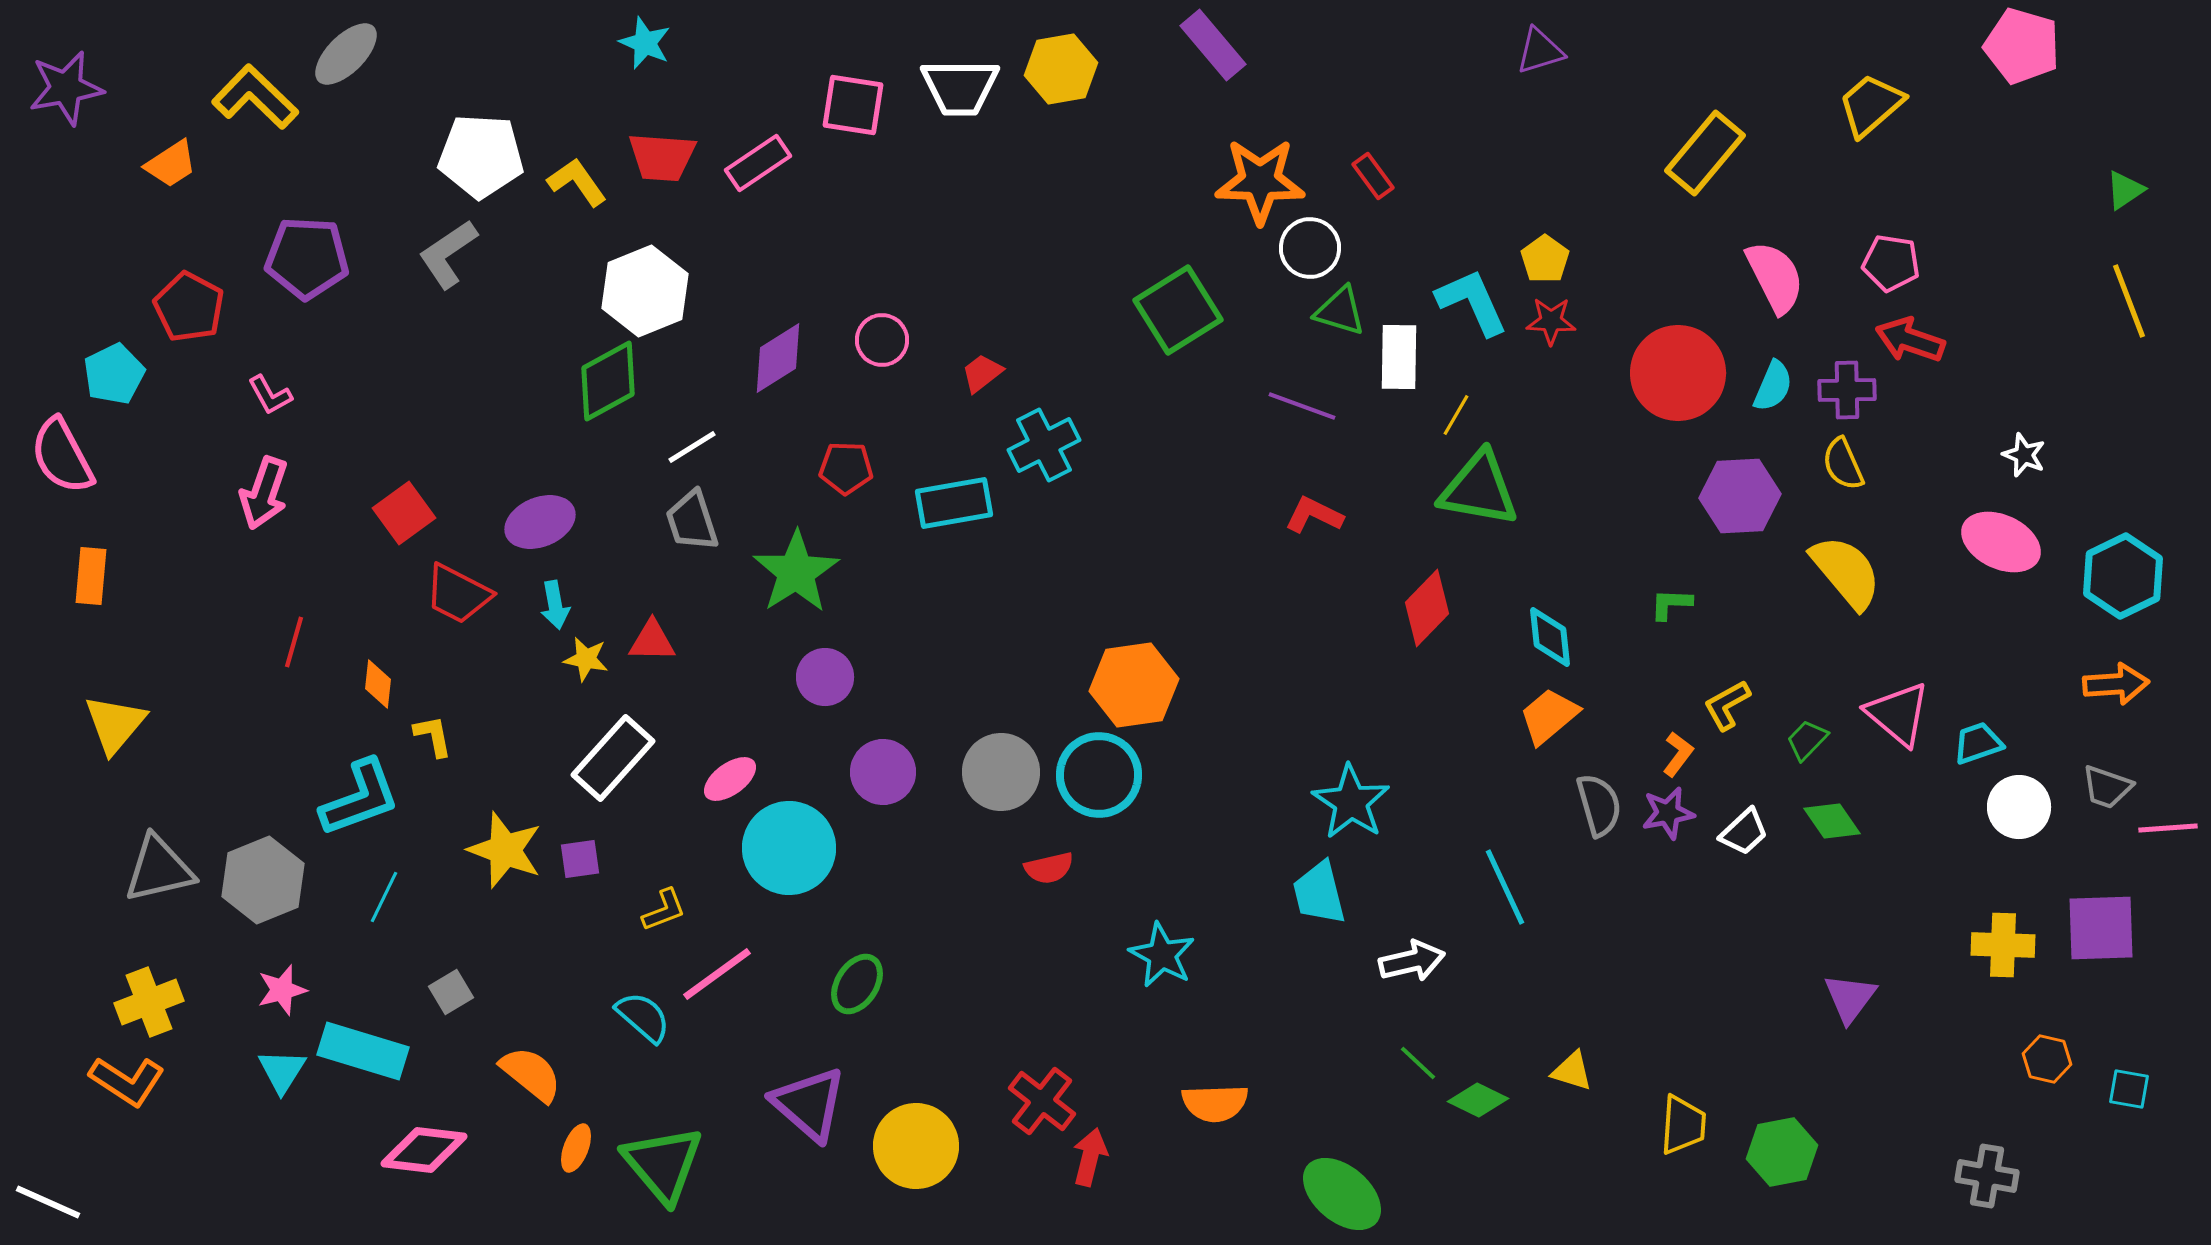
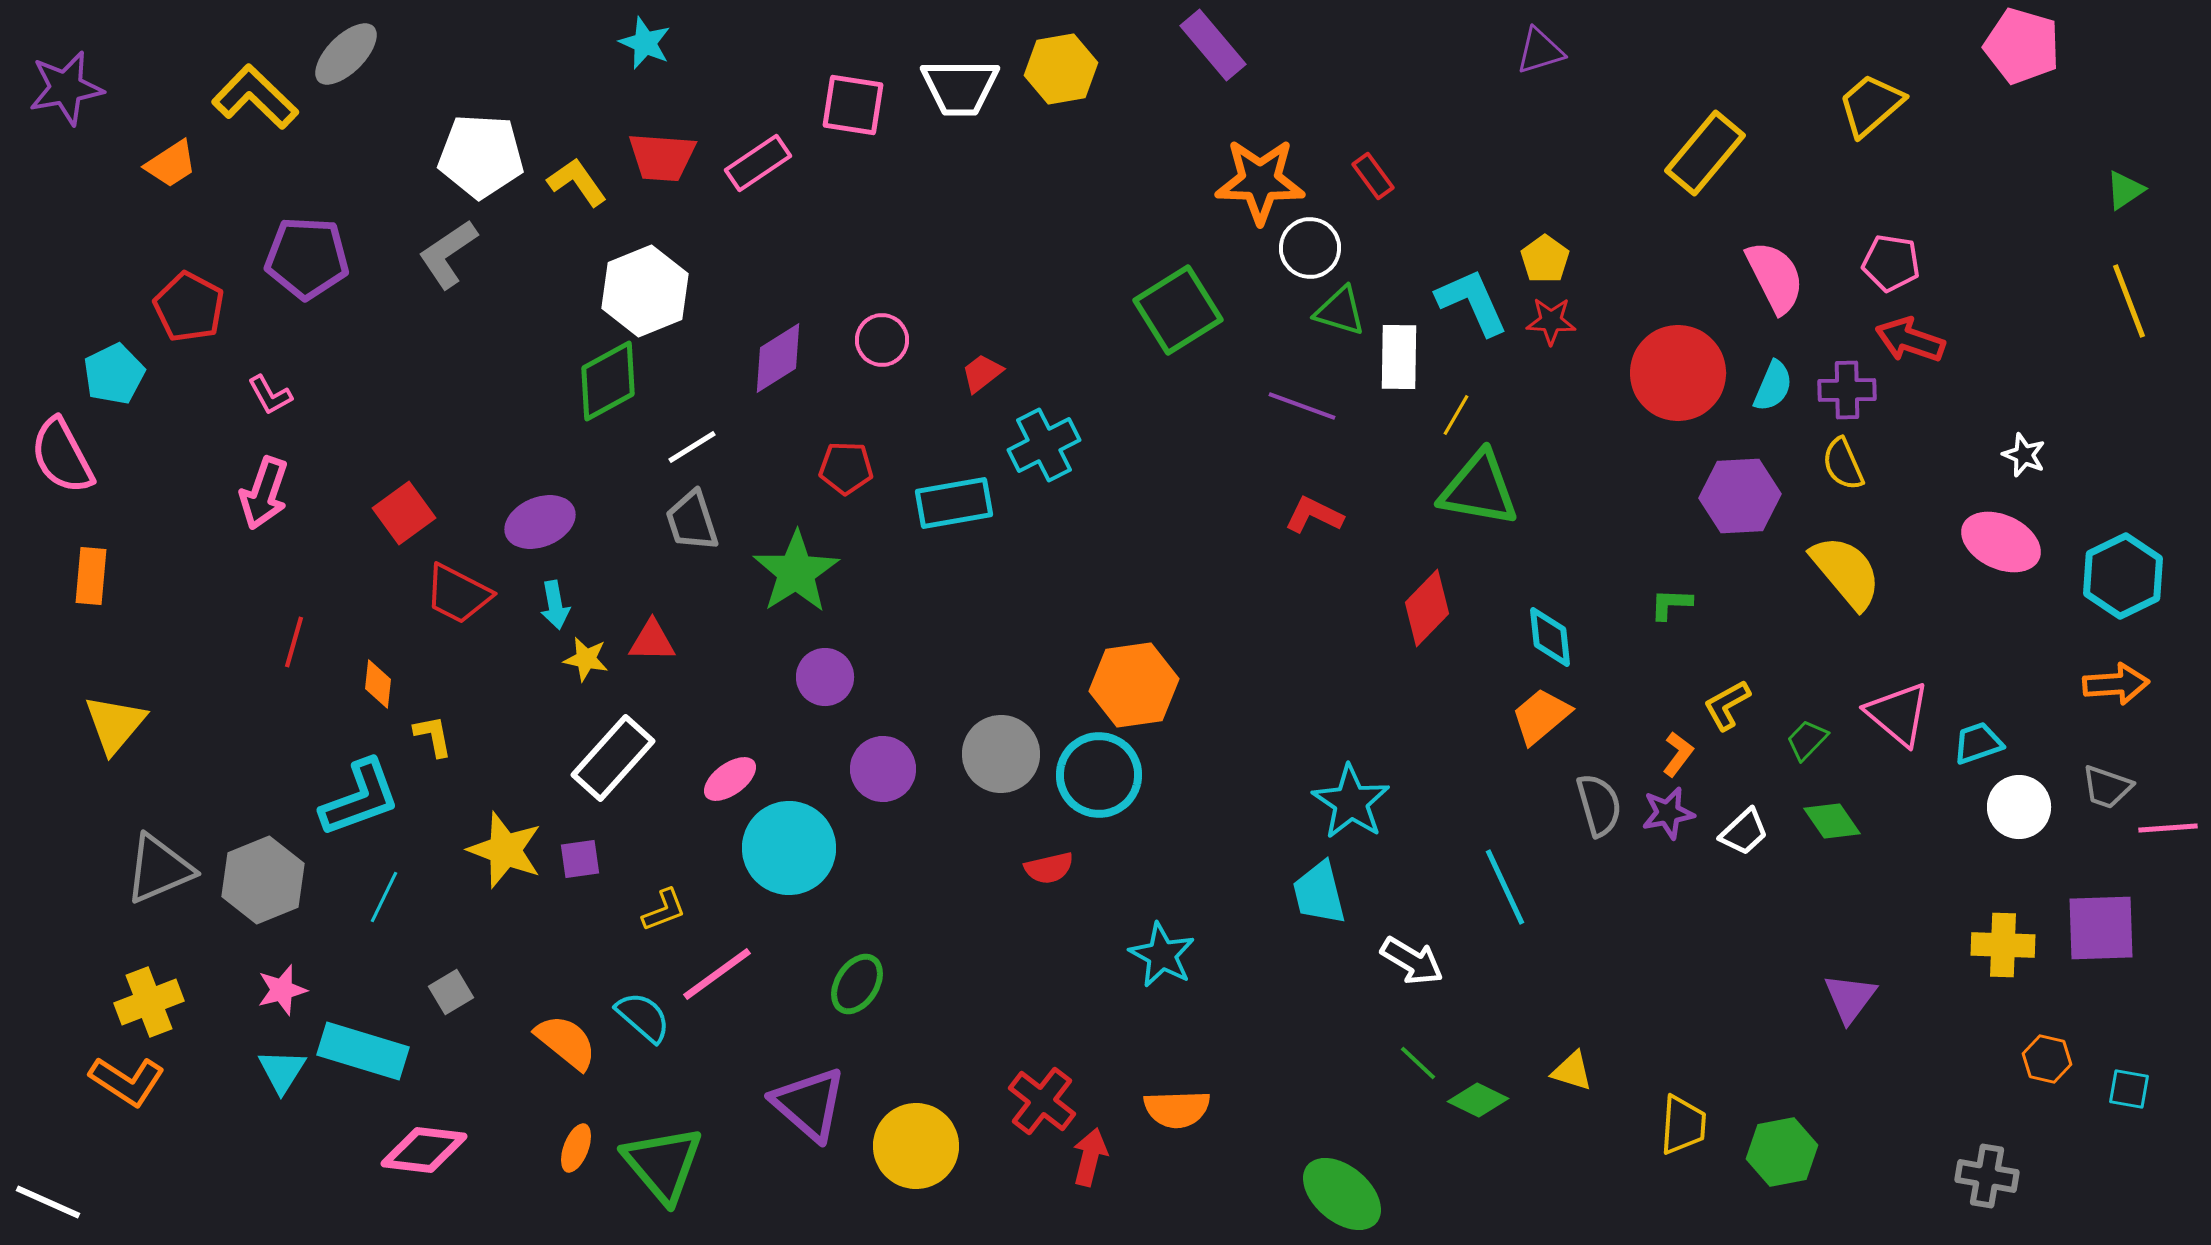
orange trapezoid at (1549, 716): moved 8 px left
purple circle at (883, 772): moved 3 px up
gray circle at (1001, 772): moved 18 px up
gray triangle at (159, 869): rotated 10 degrees counterclockwise
white arrow at (1412, 961): rotated 44 degrees clockwise
orange semicircle at (531, 1074): moved 35 px right, 32 px up
orange semicircle at (1215, 1103): moved 38 px left, 6 px down
